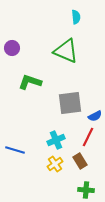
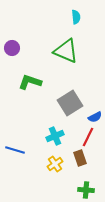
gray square: rotated 25 degrees counterclockwise
blue semicircle: moved 1 px down
cyan cross: moved 1 px left, 4 px up
brown rectangle: moved 3 px up; rotated 14 degrees clockwise
